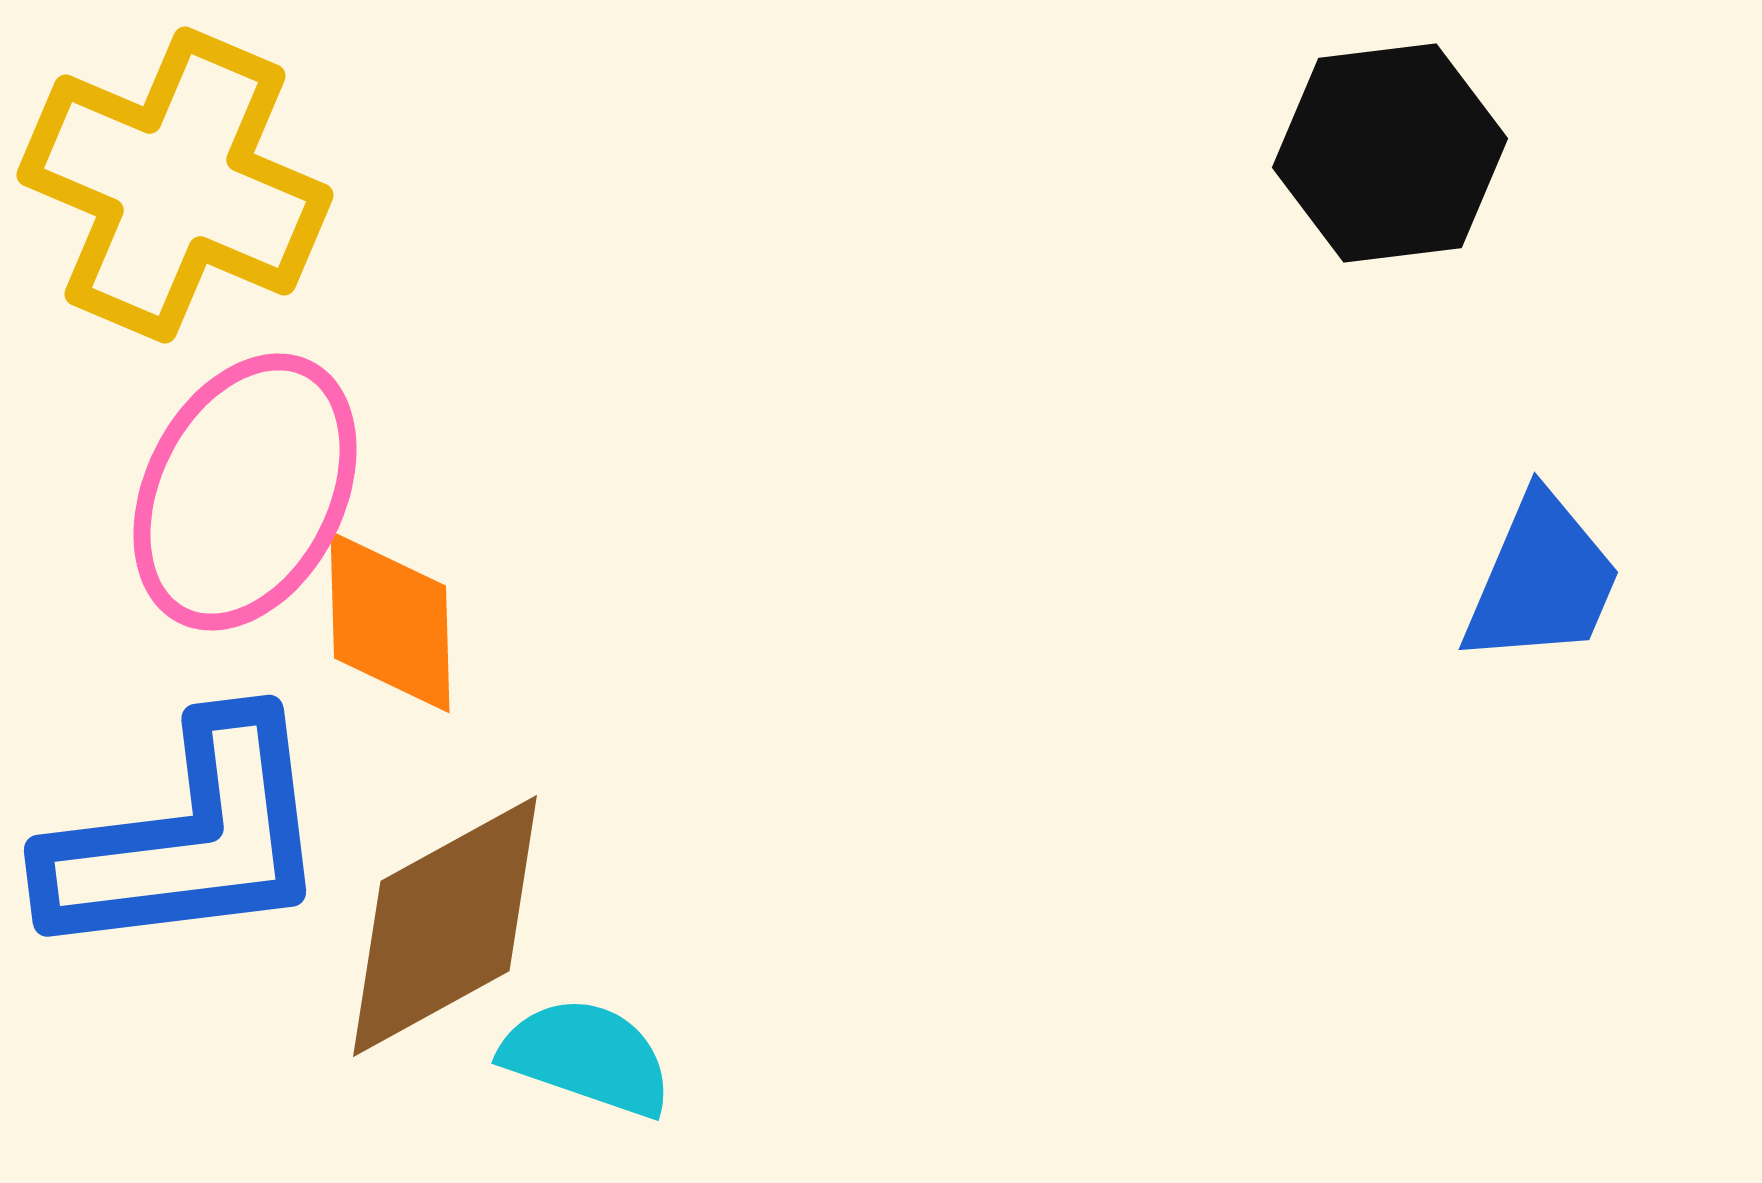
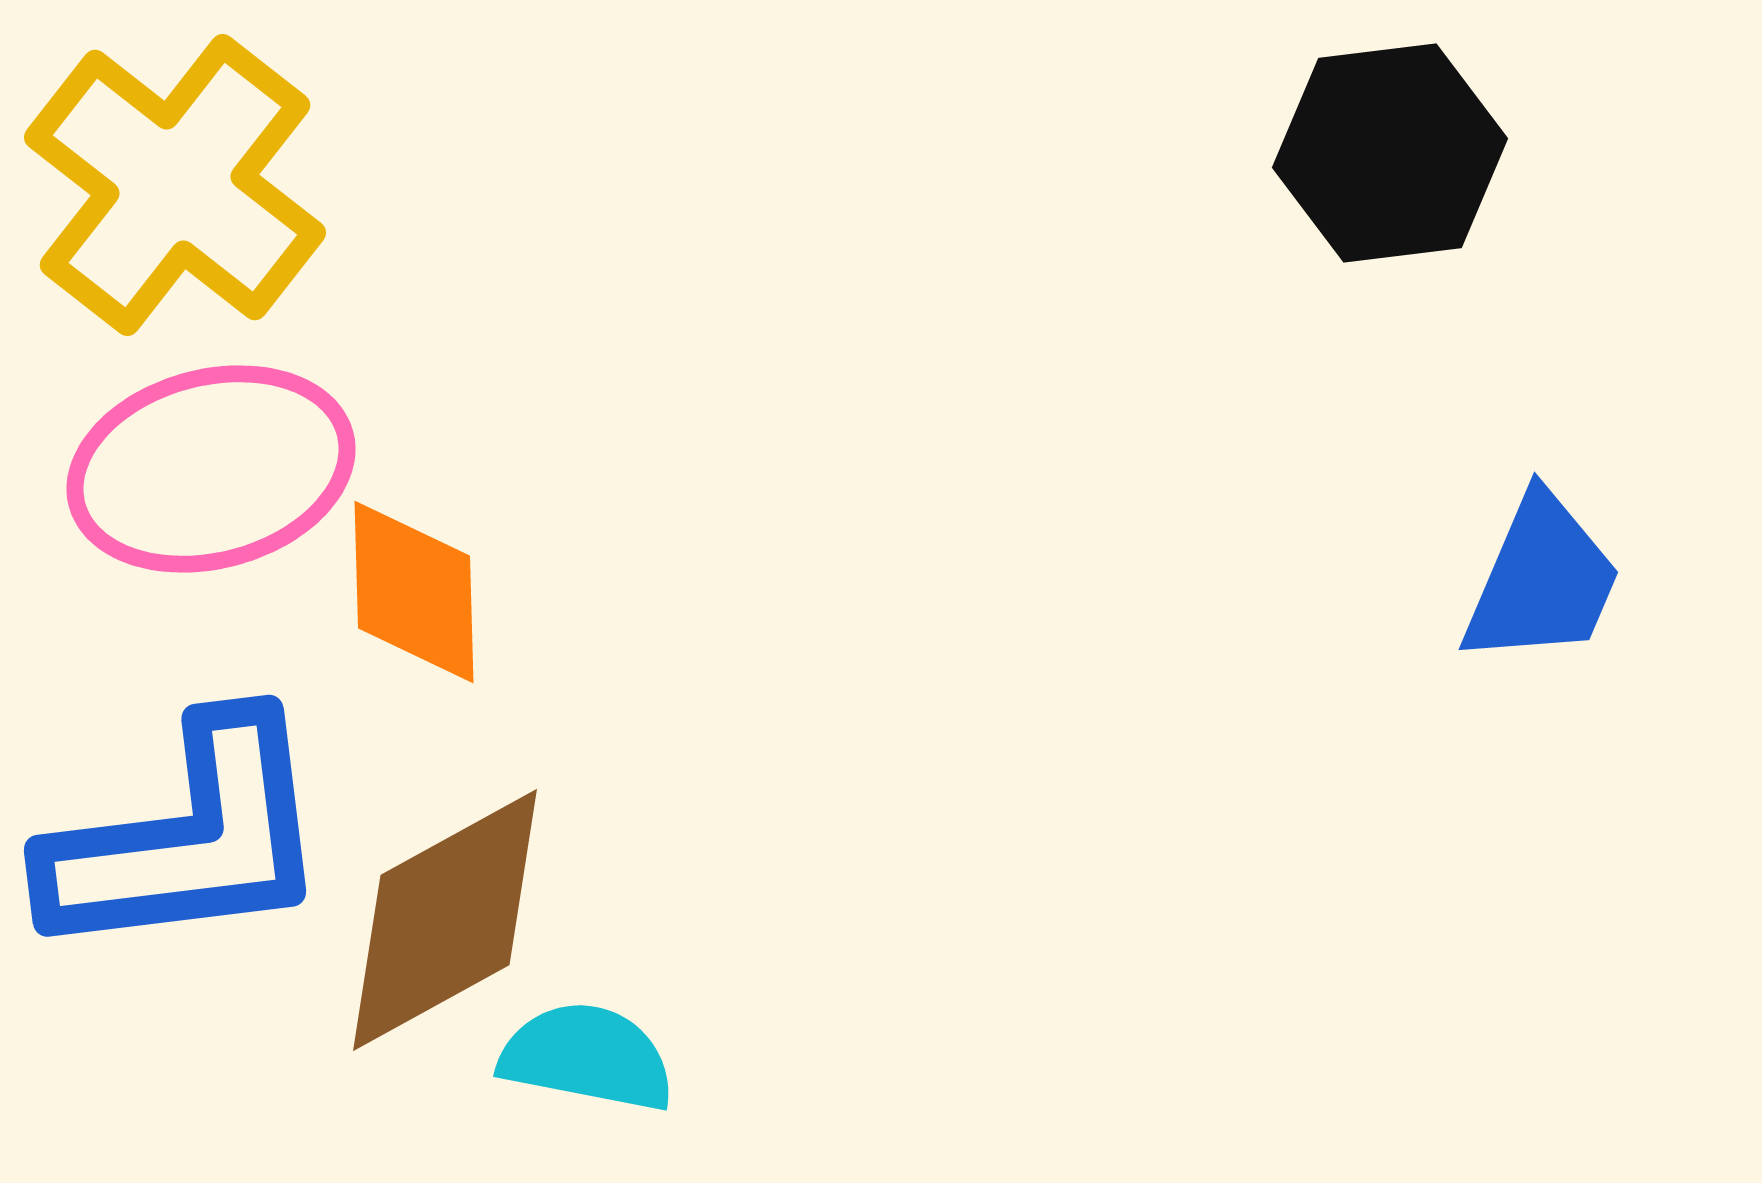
yellow cross: rotated 15 degrees clockwise
pink ellipse: moved 34 px left, 23 px up; rotated 48 degrees clockwise
orange diamond: moved 24 px right, 30 px up
brown diamond: moved 6 px up
cyan semicircle: rotated 8 degrees counterclockwise
